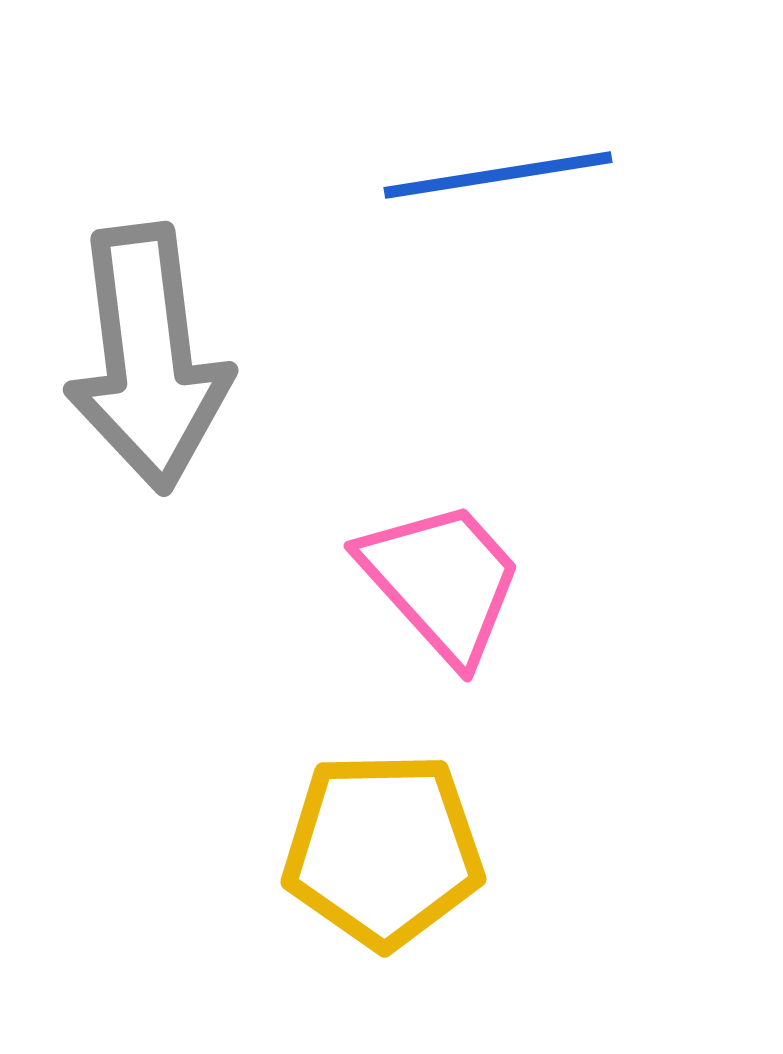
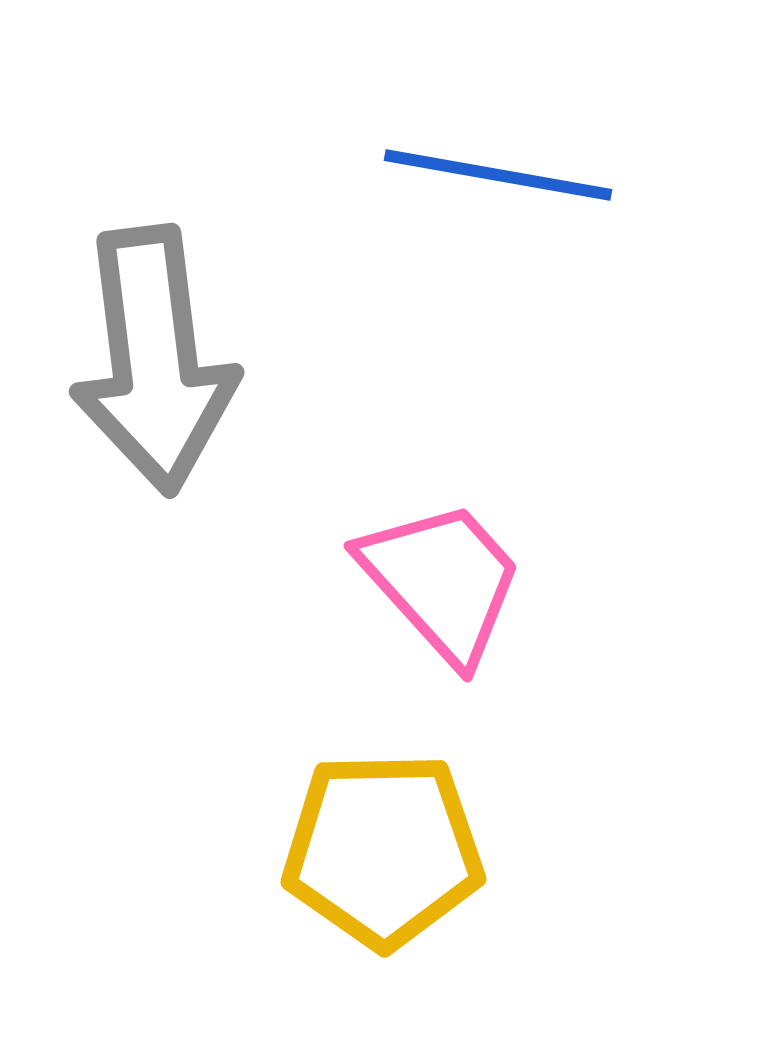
blue line: rotated 19 degrees clockwise
gray arrow: moved 6 px right, 2 px down
